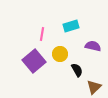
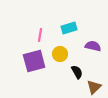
cyan rectangle: moved 2 px left, 2 px down
pink line: moved 2 px left, 1 px down
purple square: rotated 25 degrees clockwise
black semicircle: moved 2 px down
